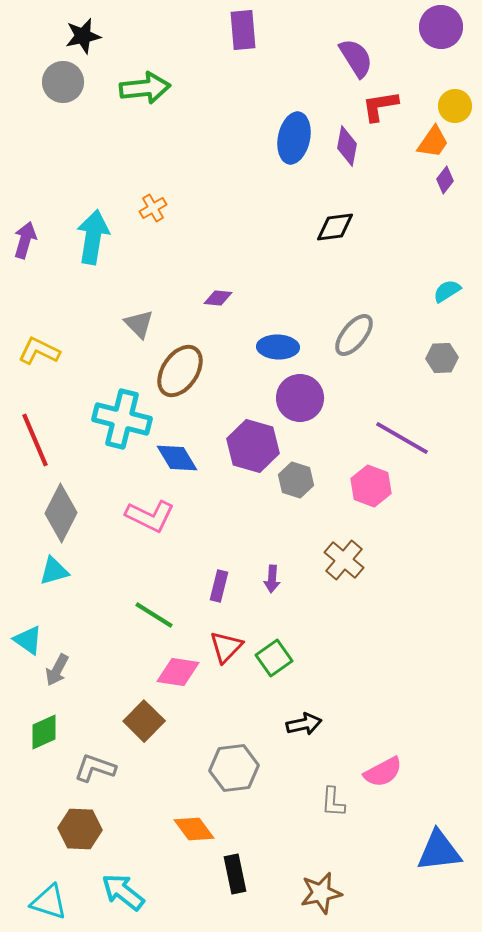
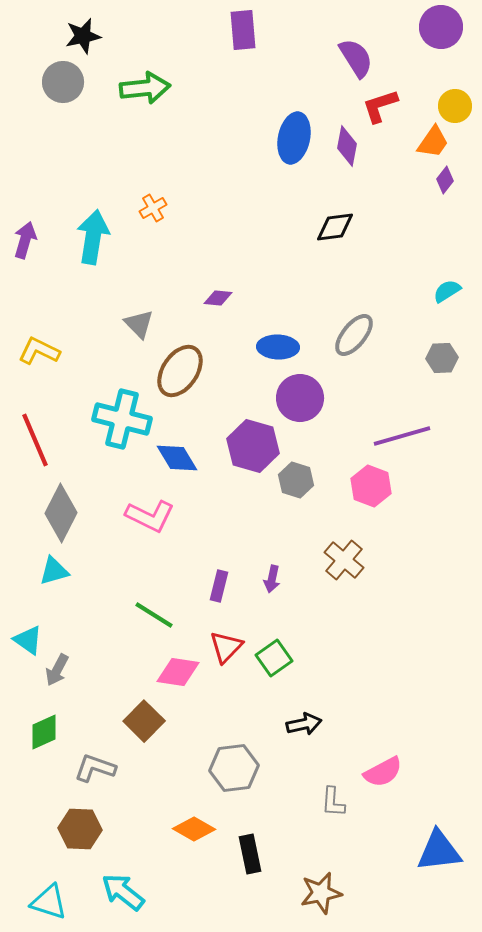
red L-shape at (380, 106): rotated 9 degrees counterclockwise
purple line at (402, 438): moved 2 px up; rotated 46 degrees counterclockwise
purple arrow at (272, 579): rotated 8 degrees clockwise
orange diamond at (194, 829): rotated 24 degrees counterclockwise
black rectangle at (235, 874): moved 15 px right, 20 px up
